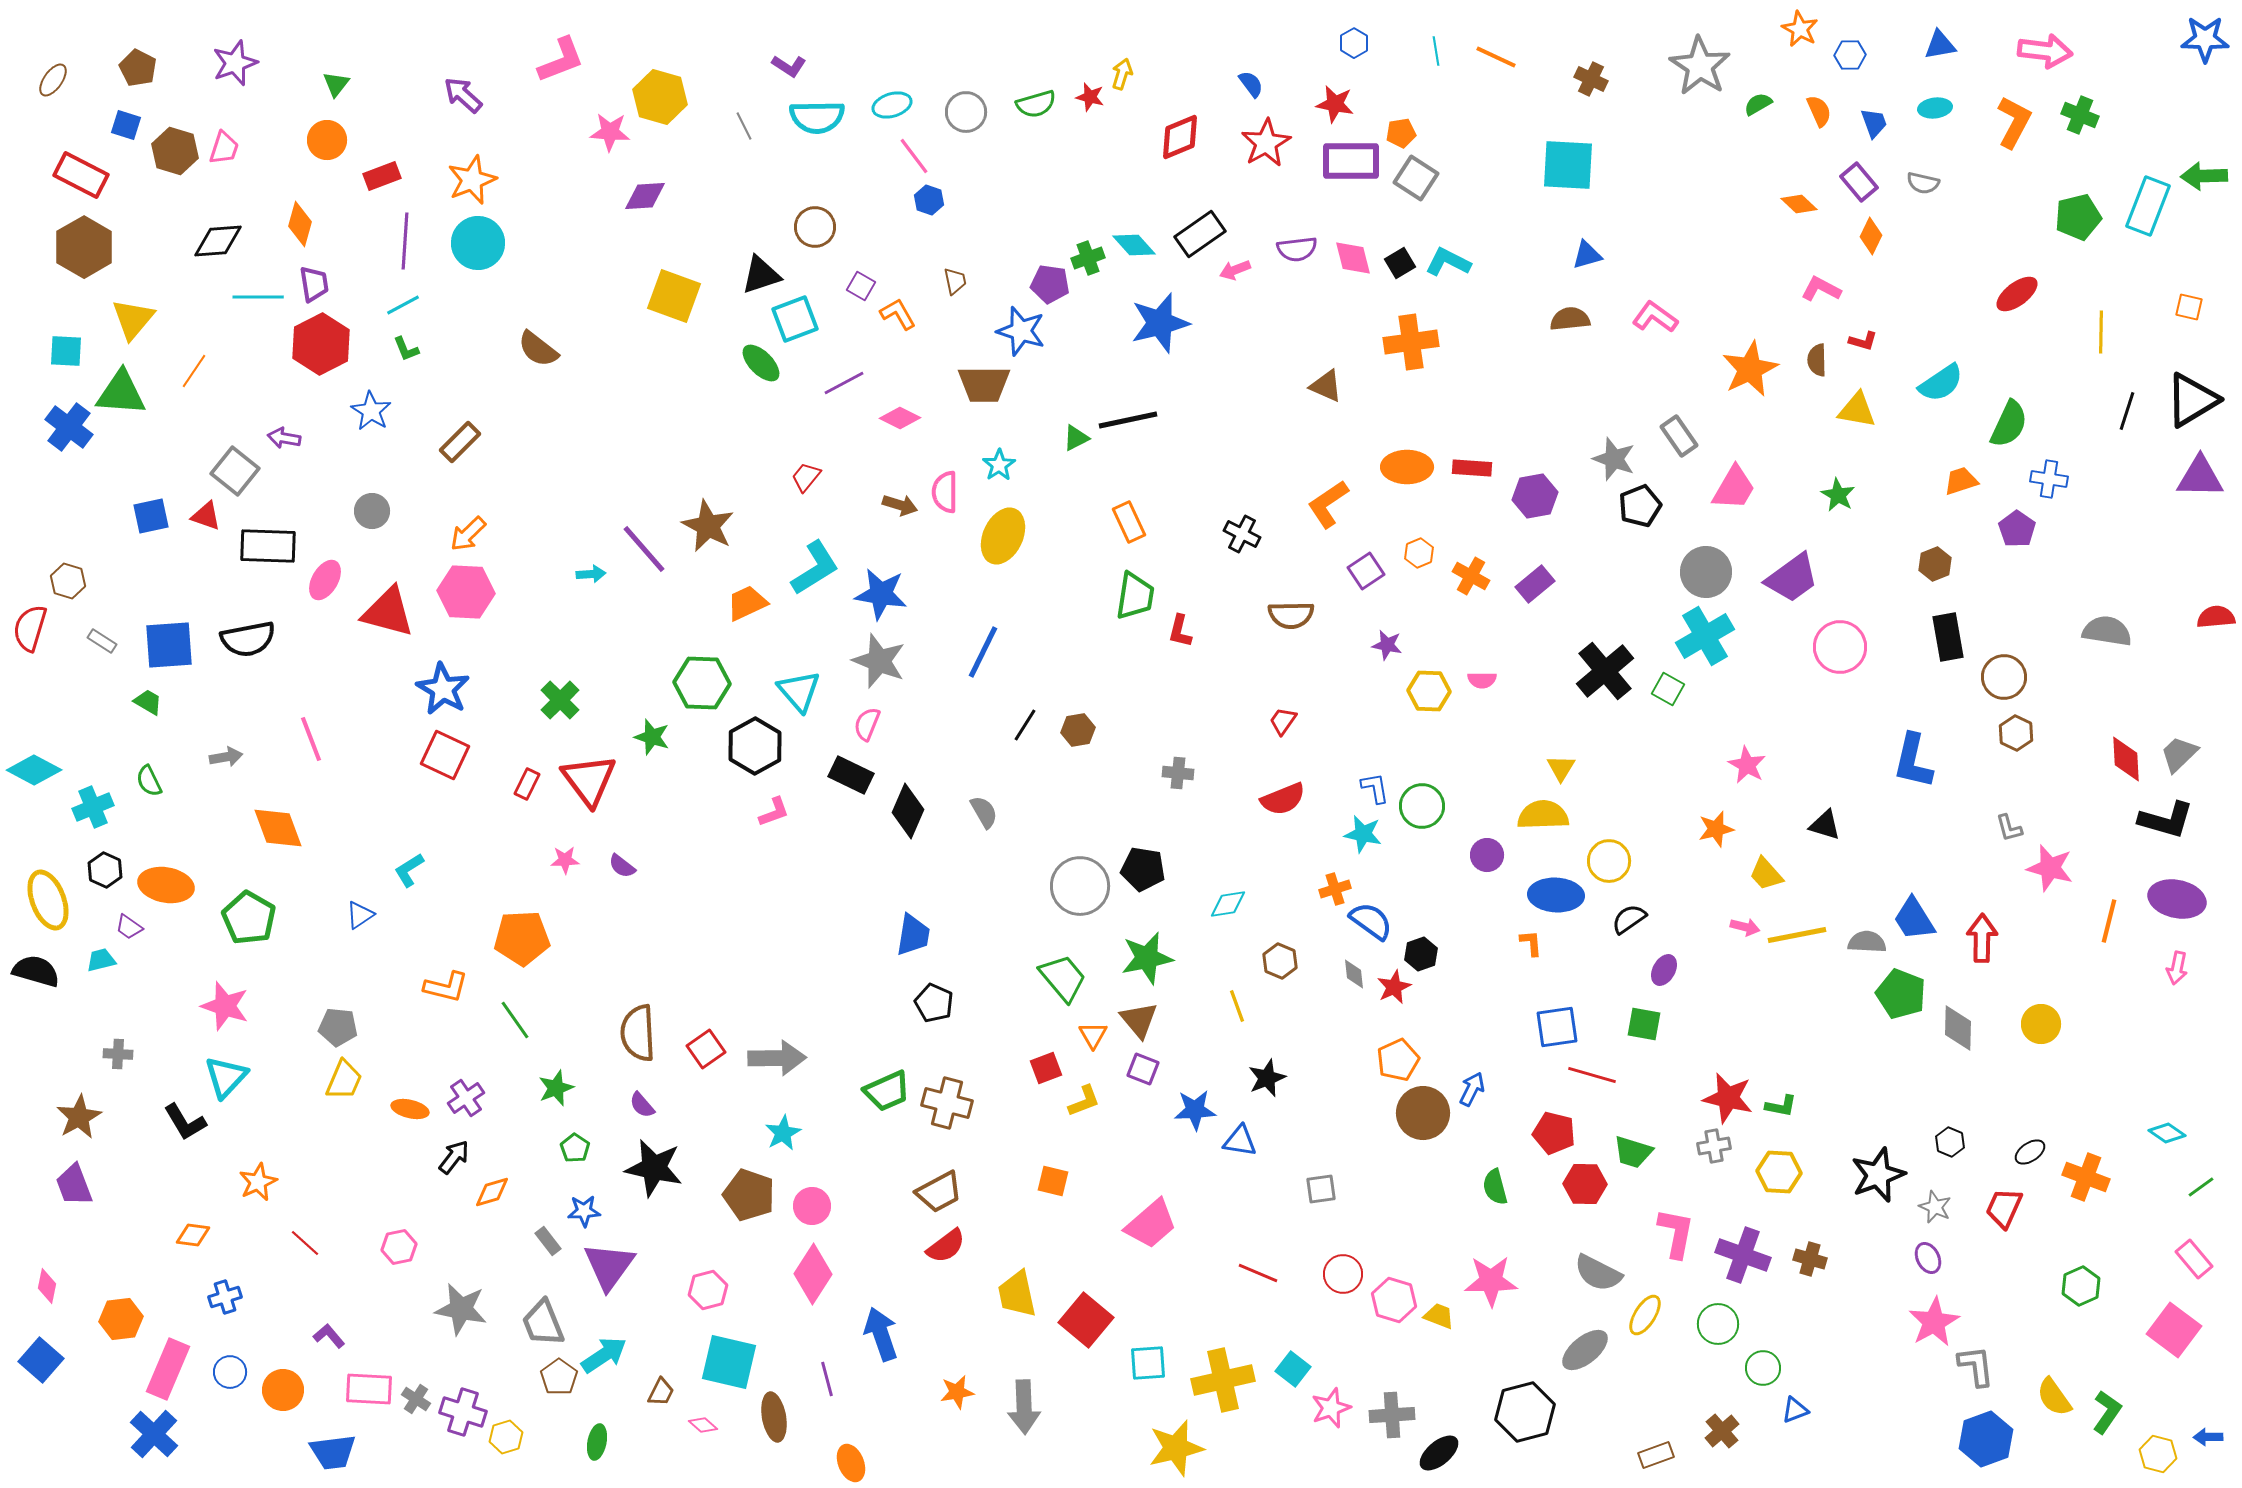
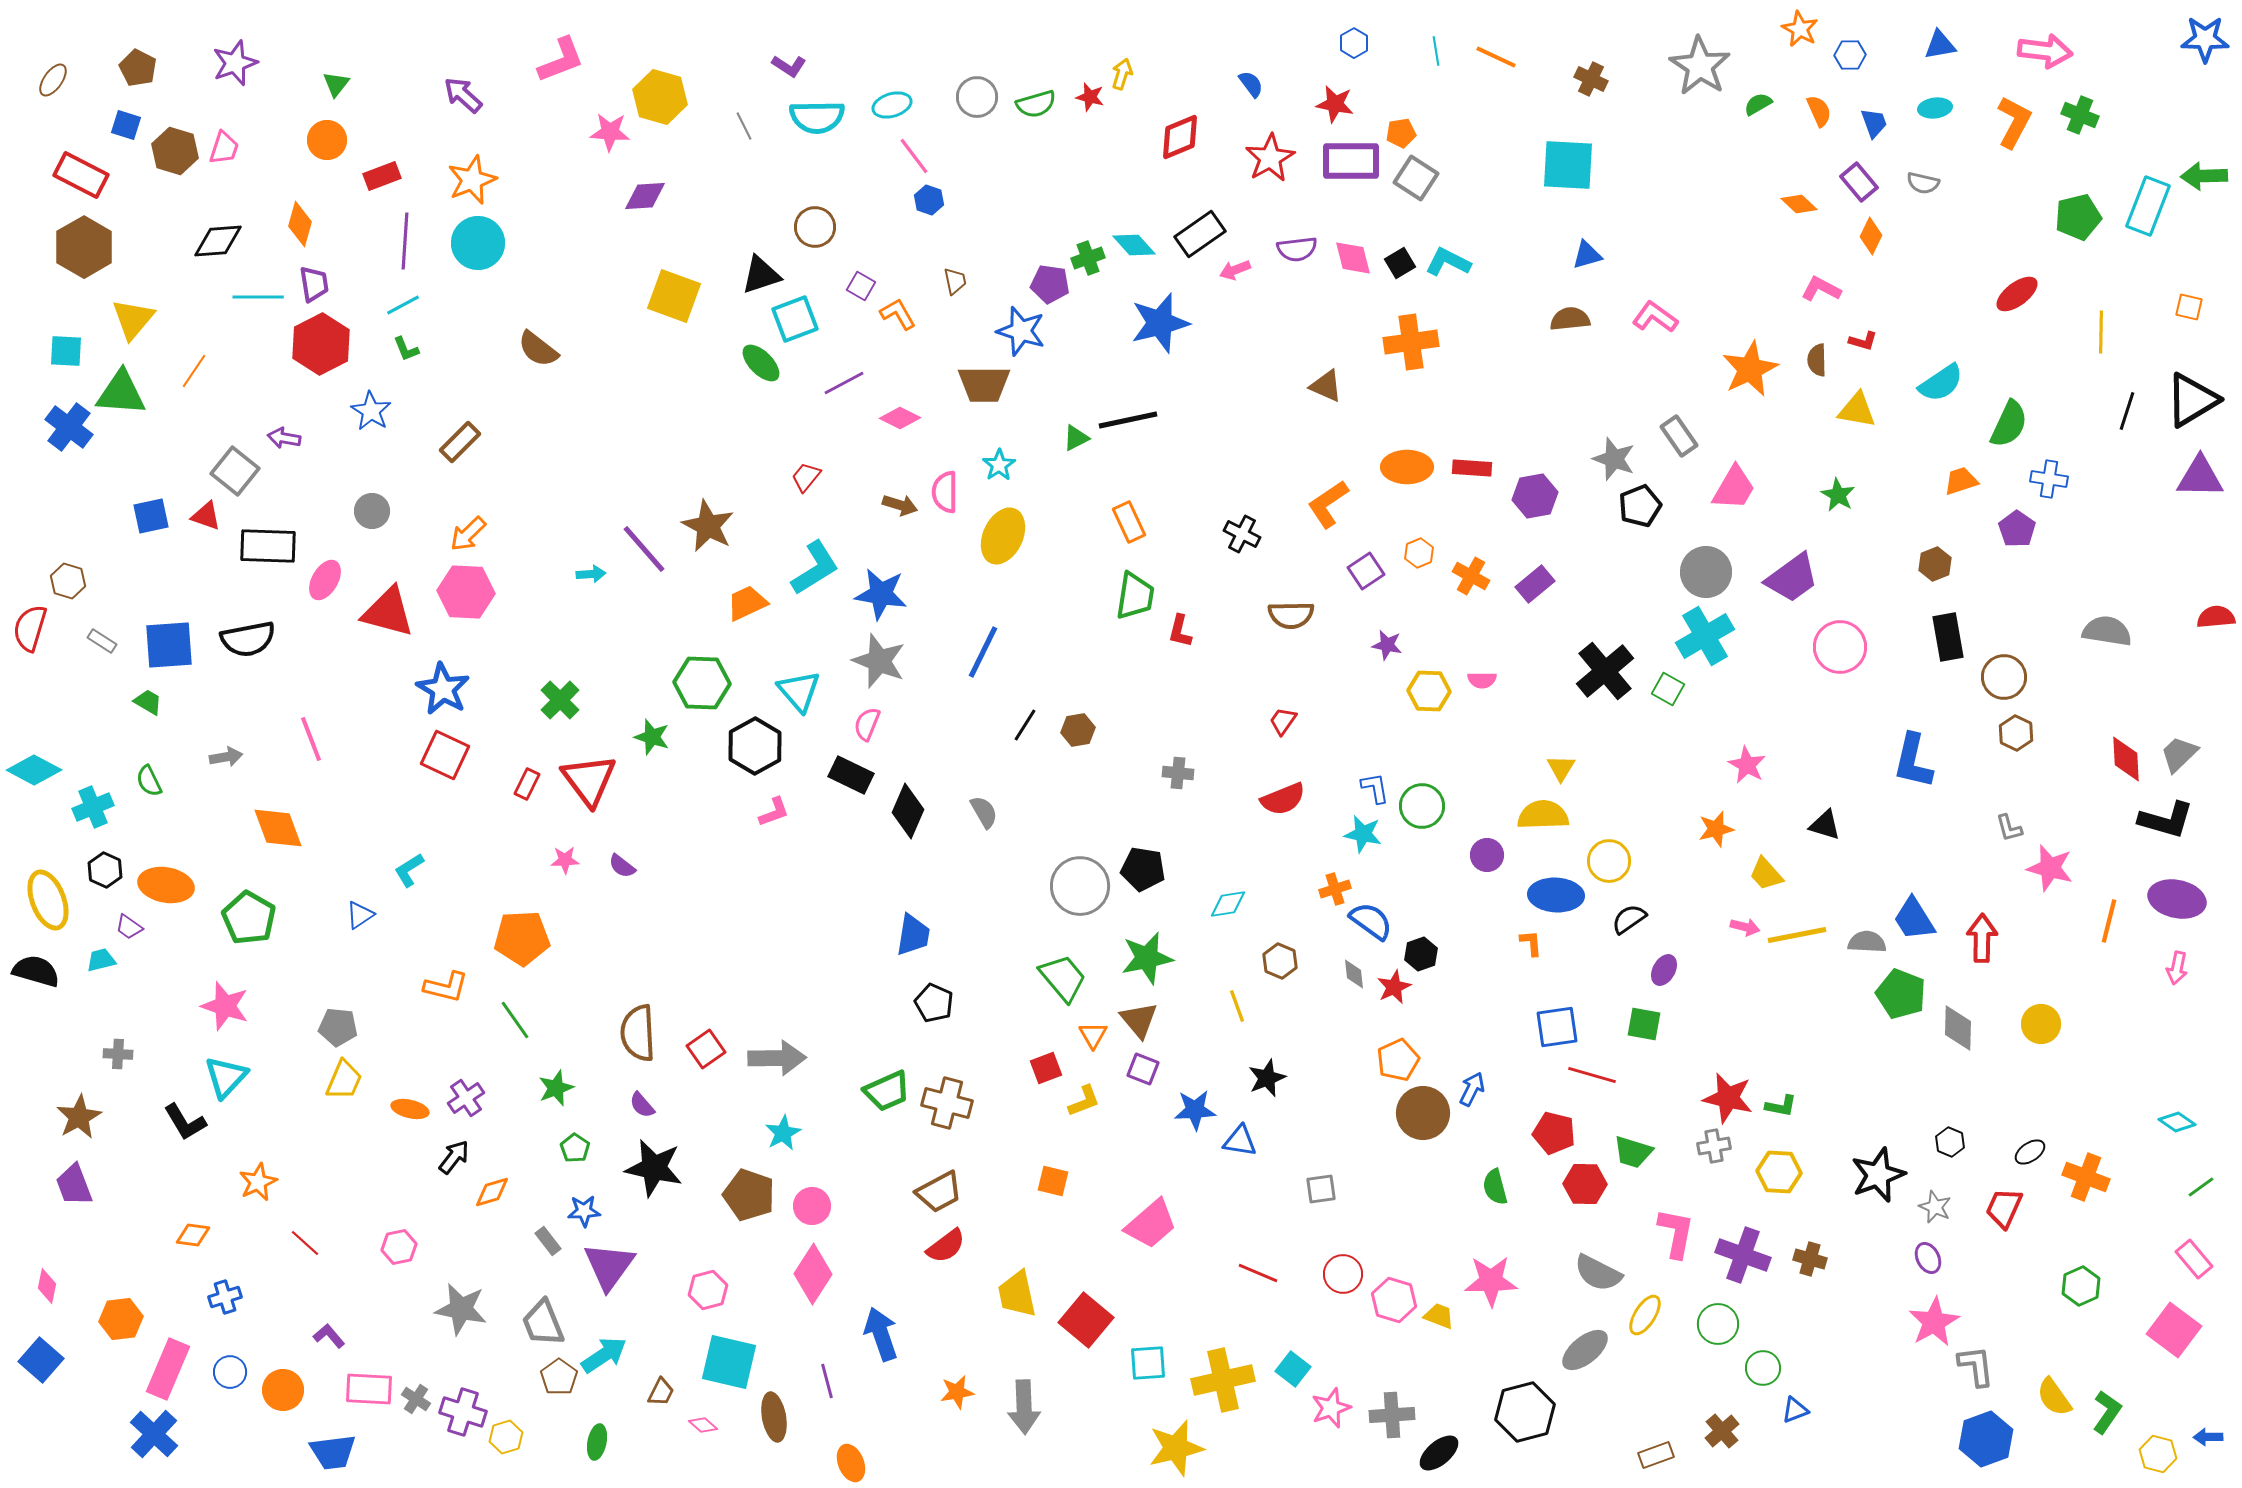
gray circle at (966, 112): moved 11 px right, 15 px up
red star at (1266, 143): moved 4 px right, 15 px down
cyan diamond at (2167, 1133): moved 10 px right, 11 px up
purple line at (827, 1379): moved 2 px down
